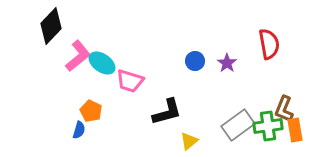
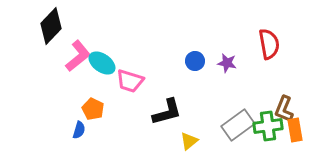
purple star: rotated 24 degrees counterclockwise
orange pentagon: moved 2 px right, 2 px up
